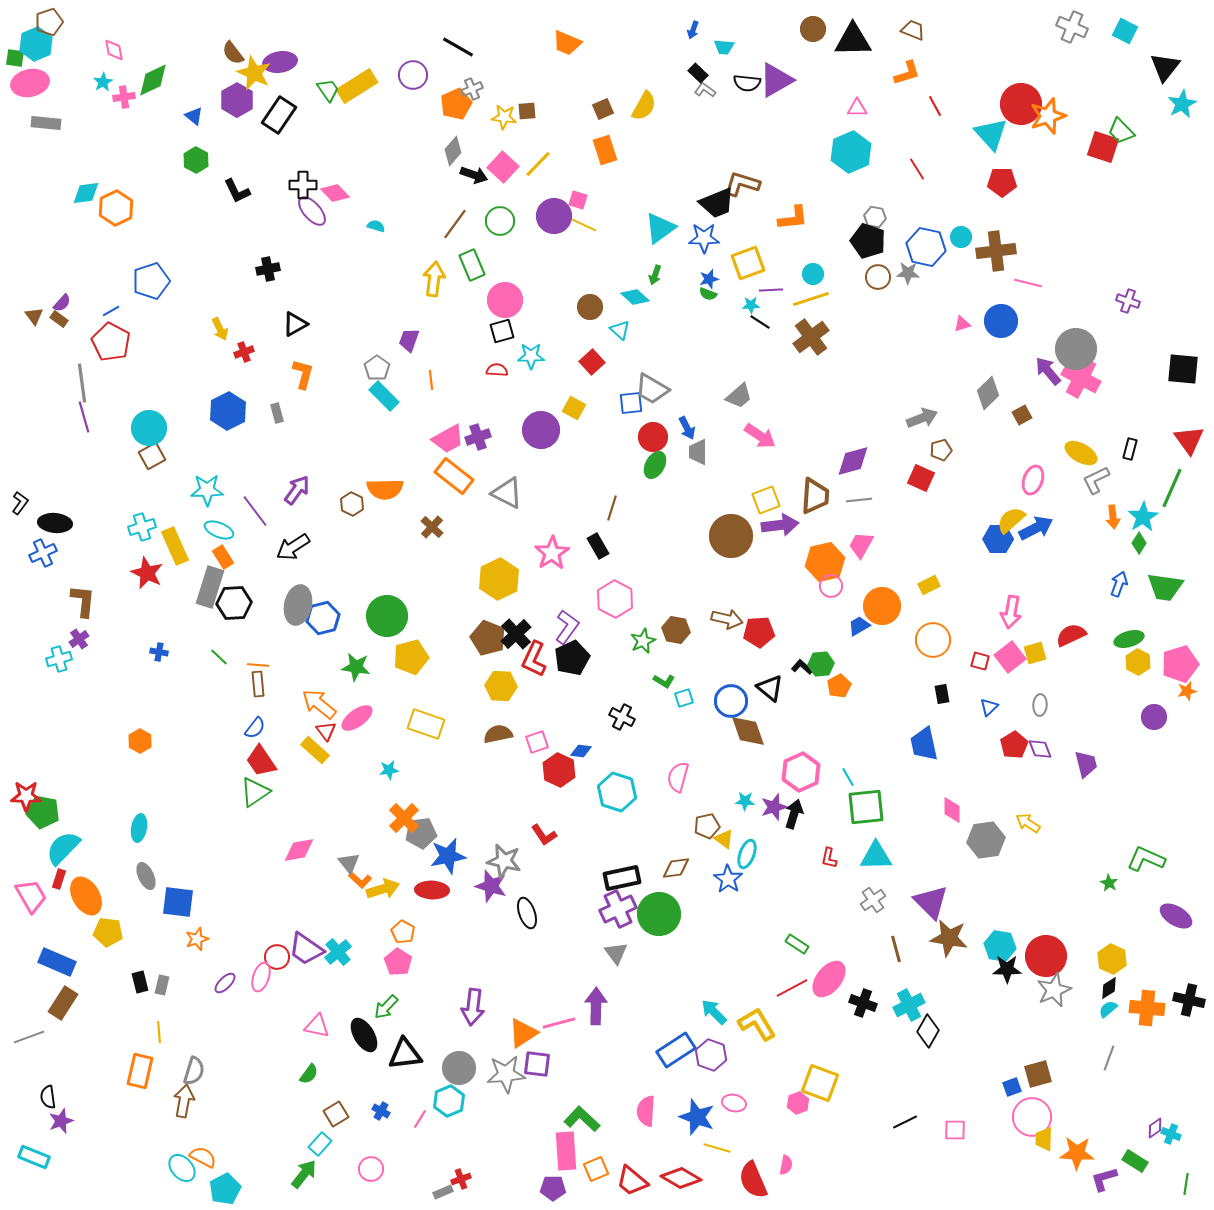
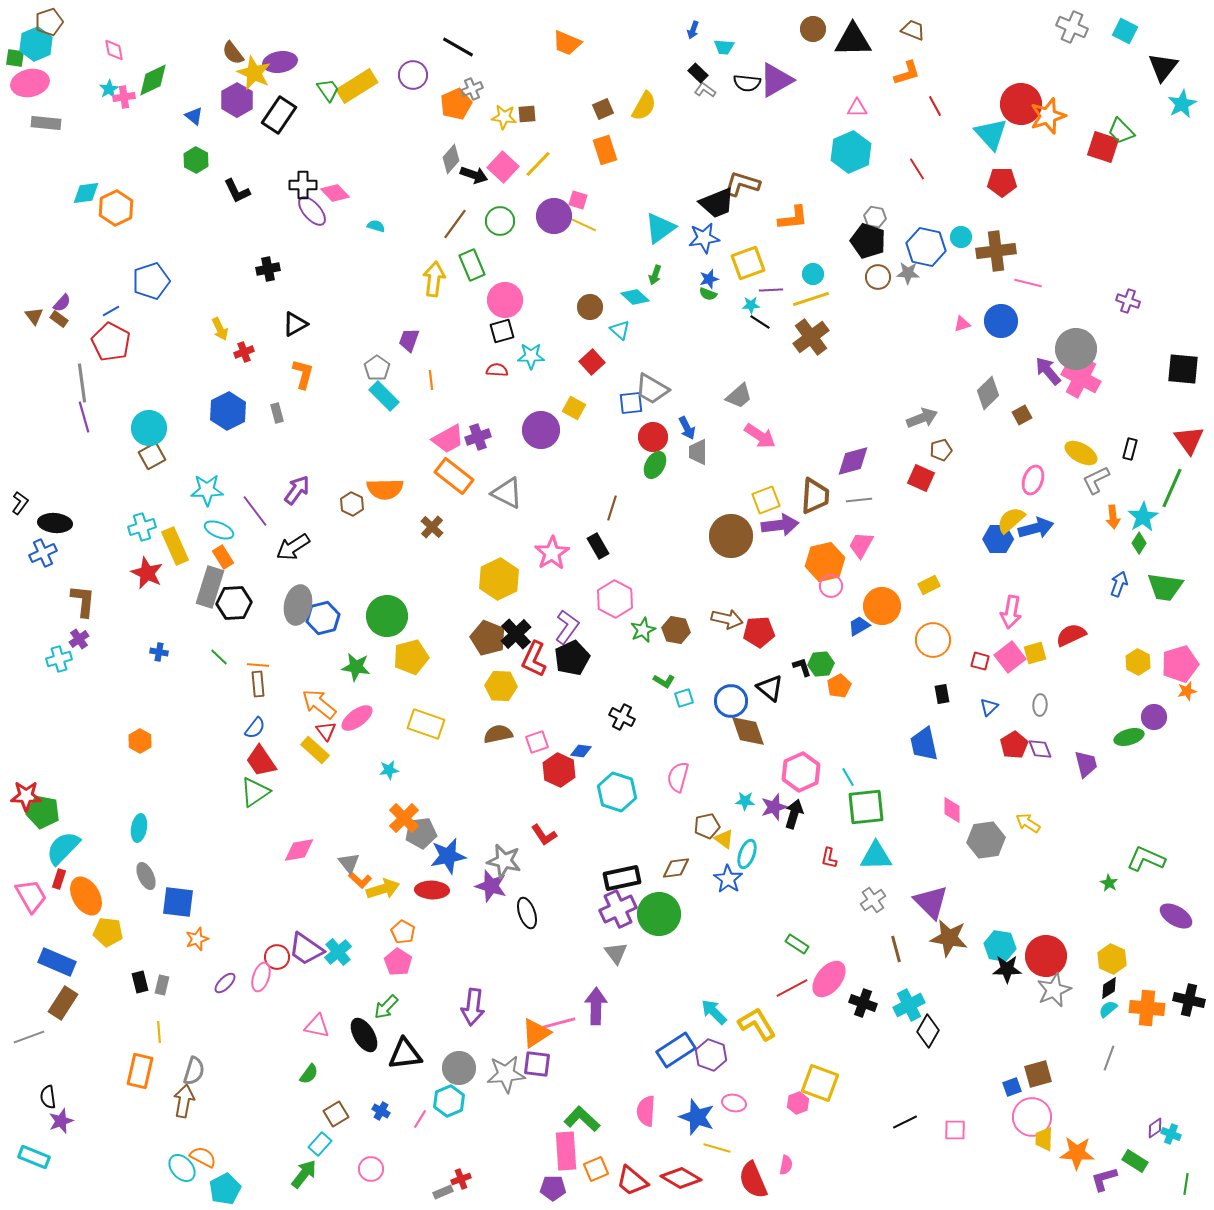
black triangle at (1165, 67): moved 2 px left
cyan star at (103, 82): moved 6 px right, 7 px down
brown square at (527, 111): moved 3 px down
gray diamond at (453, 151): moved 2 px left, 8 px down
blue star at (704, 238): rotated 8 degrees counterclockwise
blue arrow at (1036, 528): rotated 12 degrees clockwise
green ellipse at (1129, 639): moved 98 px down
green star at (643, 641): moved 11 px up
black L-shape at (802, 667): rotated 30 degrees clockwise
orange triangle at (523, 1033): moved 13 px right
